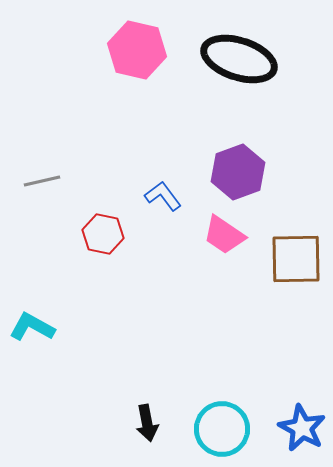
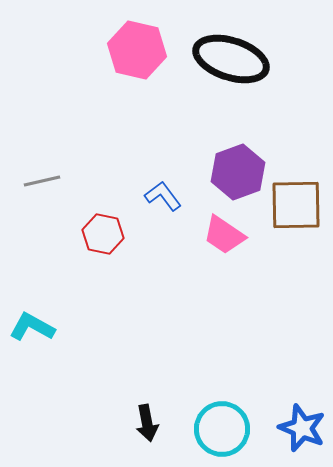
black ellipse: moved 8 px left
brown square: moved 54 px up
blue star: rotated 6 degrees counterclockwise
